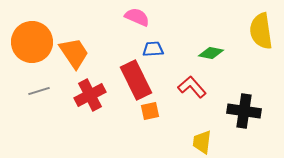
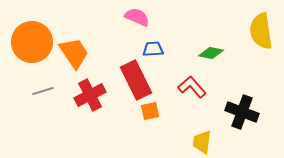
gray line: moved 4 px right
black cross: moved 2 px left, 1 px down; rotated 12 degrees clockwise
